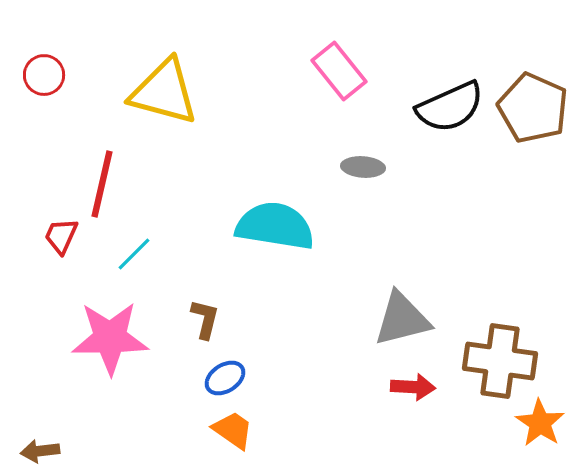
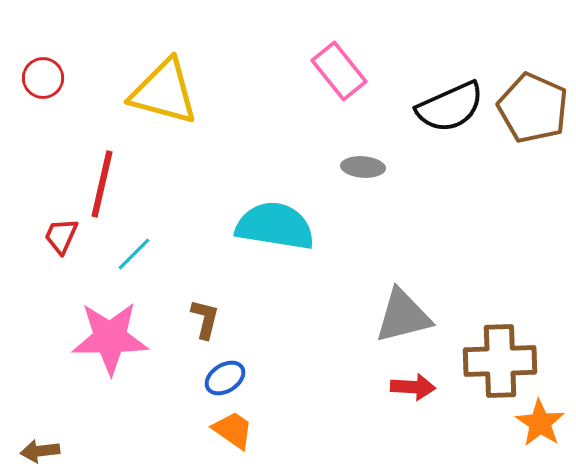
red circle: moved 1 px left, 3 px down
gray triangle: moved 1 px right, 3 px up
brown cross: rotated 10 degrees counterclockwise
